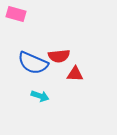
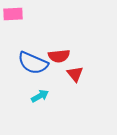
pink rectangle: moved 3 px left; rotated 18 degrees counterclockwise
red triangle: rotated 48 degrees clockwise
cyan arrow: rotated 48 degrees counterclockwise
